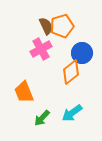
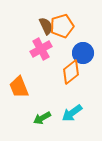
blue circle: moved 1 px right
orange trapezoid: moved 5 px left, 5 px up
green arrow: rotated 18 degrees clockwise
